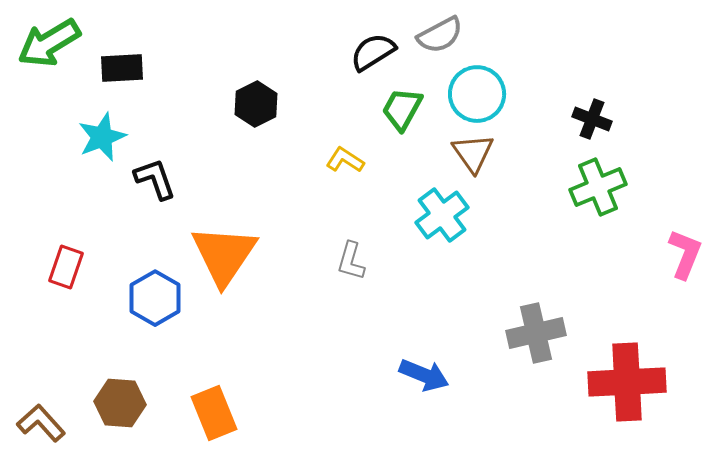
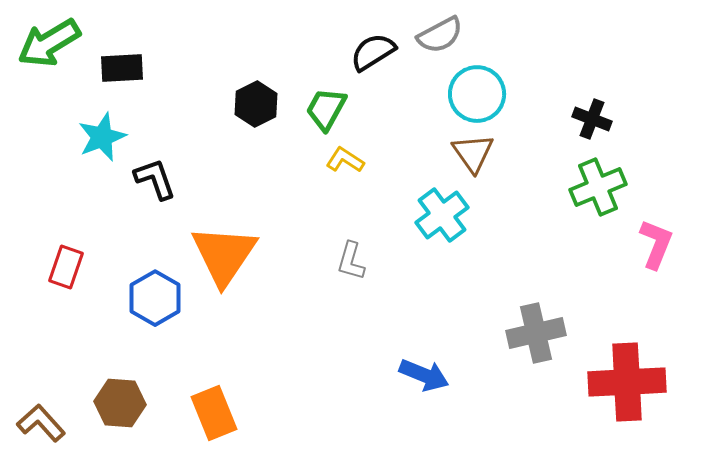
green trapezoid: moved 76 px left
pink L-shape: moved 29 px left, 10 px up
